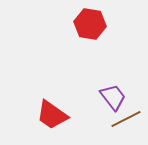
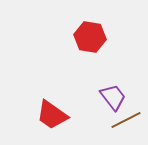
red hexagon: moved 13 px down
brown line: moved 1 px down
